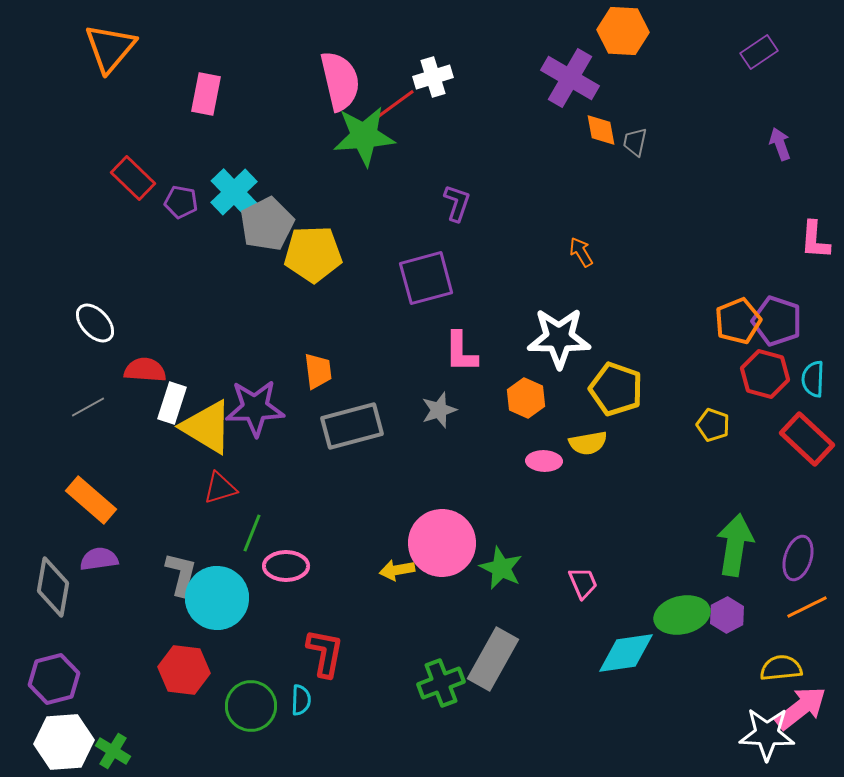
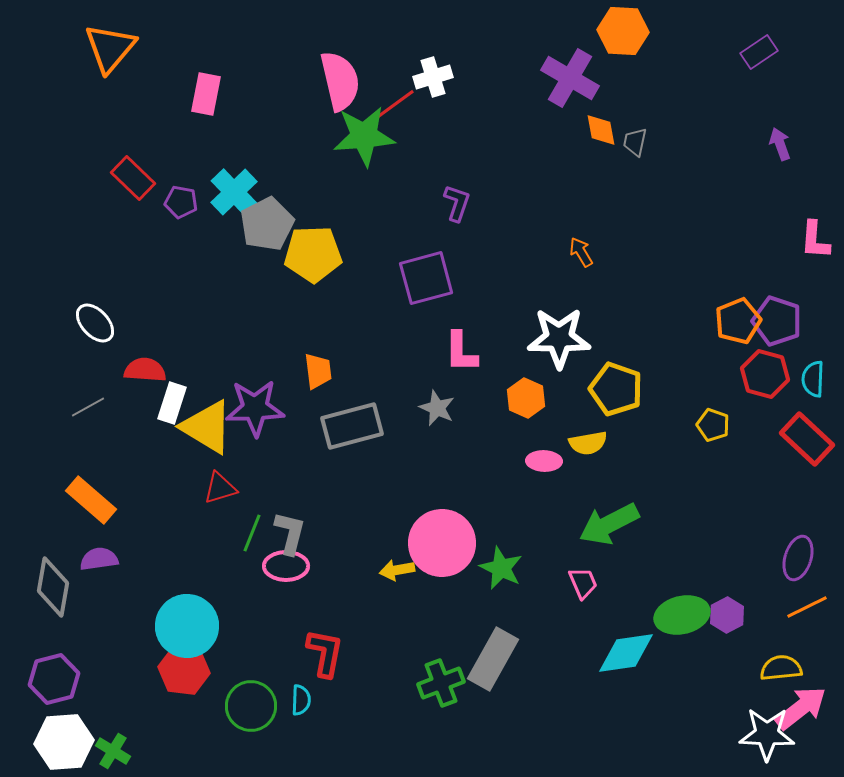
gray star at (439, 410): moved 2 px left, 2 px up; rotated 30 degrees counterclockwise
green arrow at (735, 545): moved 126 px left, 21 px up; rotated 126 degrees counterclockwise
gray L-shape at (181, 574): moved 109 px right, 41 px up
cyan circle at (217, 598): moved 30 px left, 28 px down
